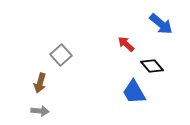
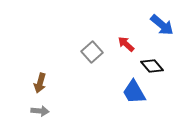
blue arrow: moved 1 px right, 1 px down
gray square: moved 31 px right, 3 px up
